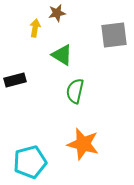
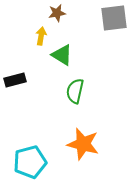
yellow arrow: moved 6 px right, 8 px down
gray square: moved 17 px up
